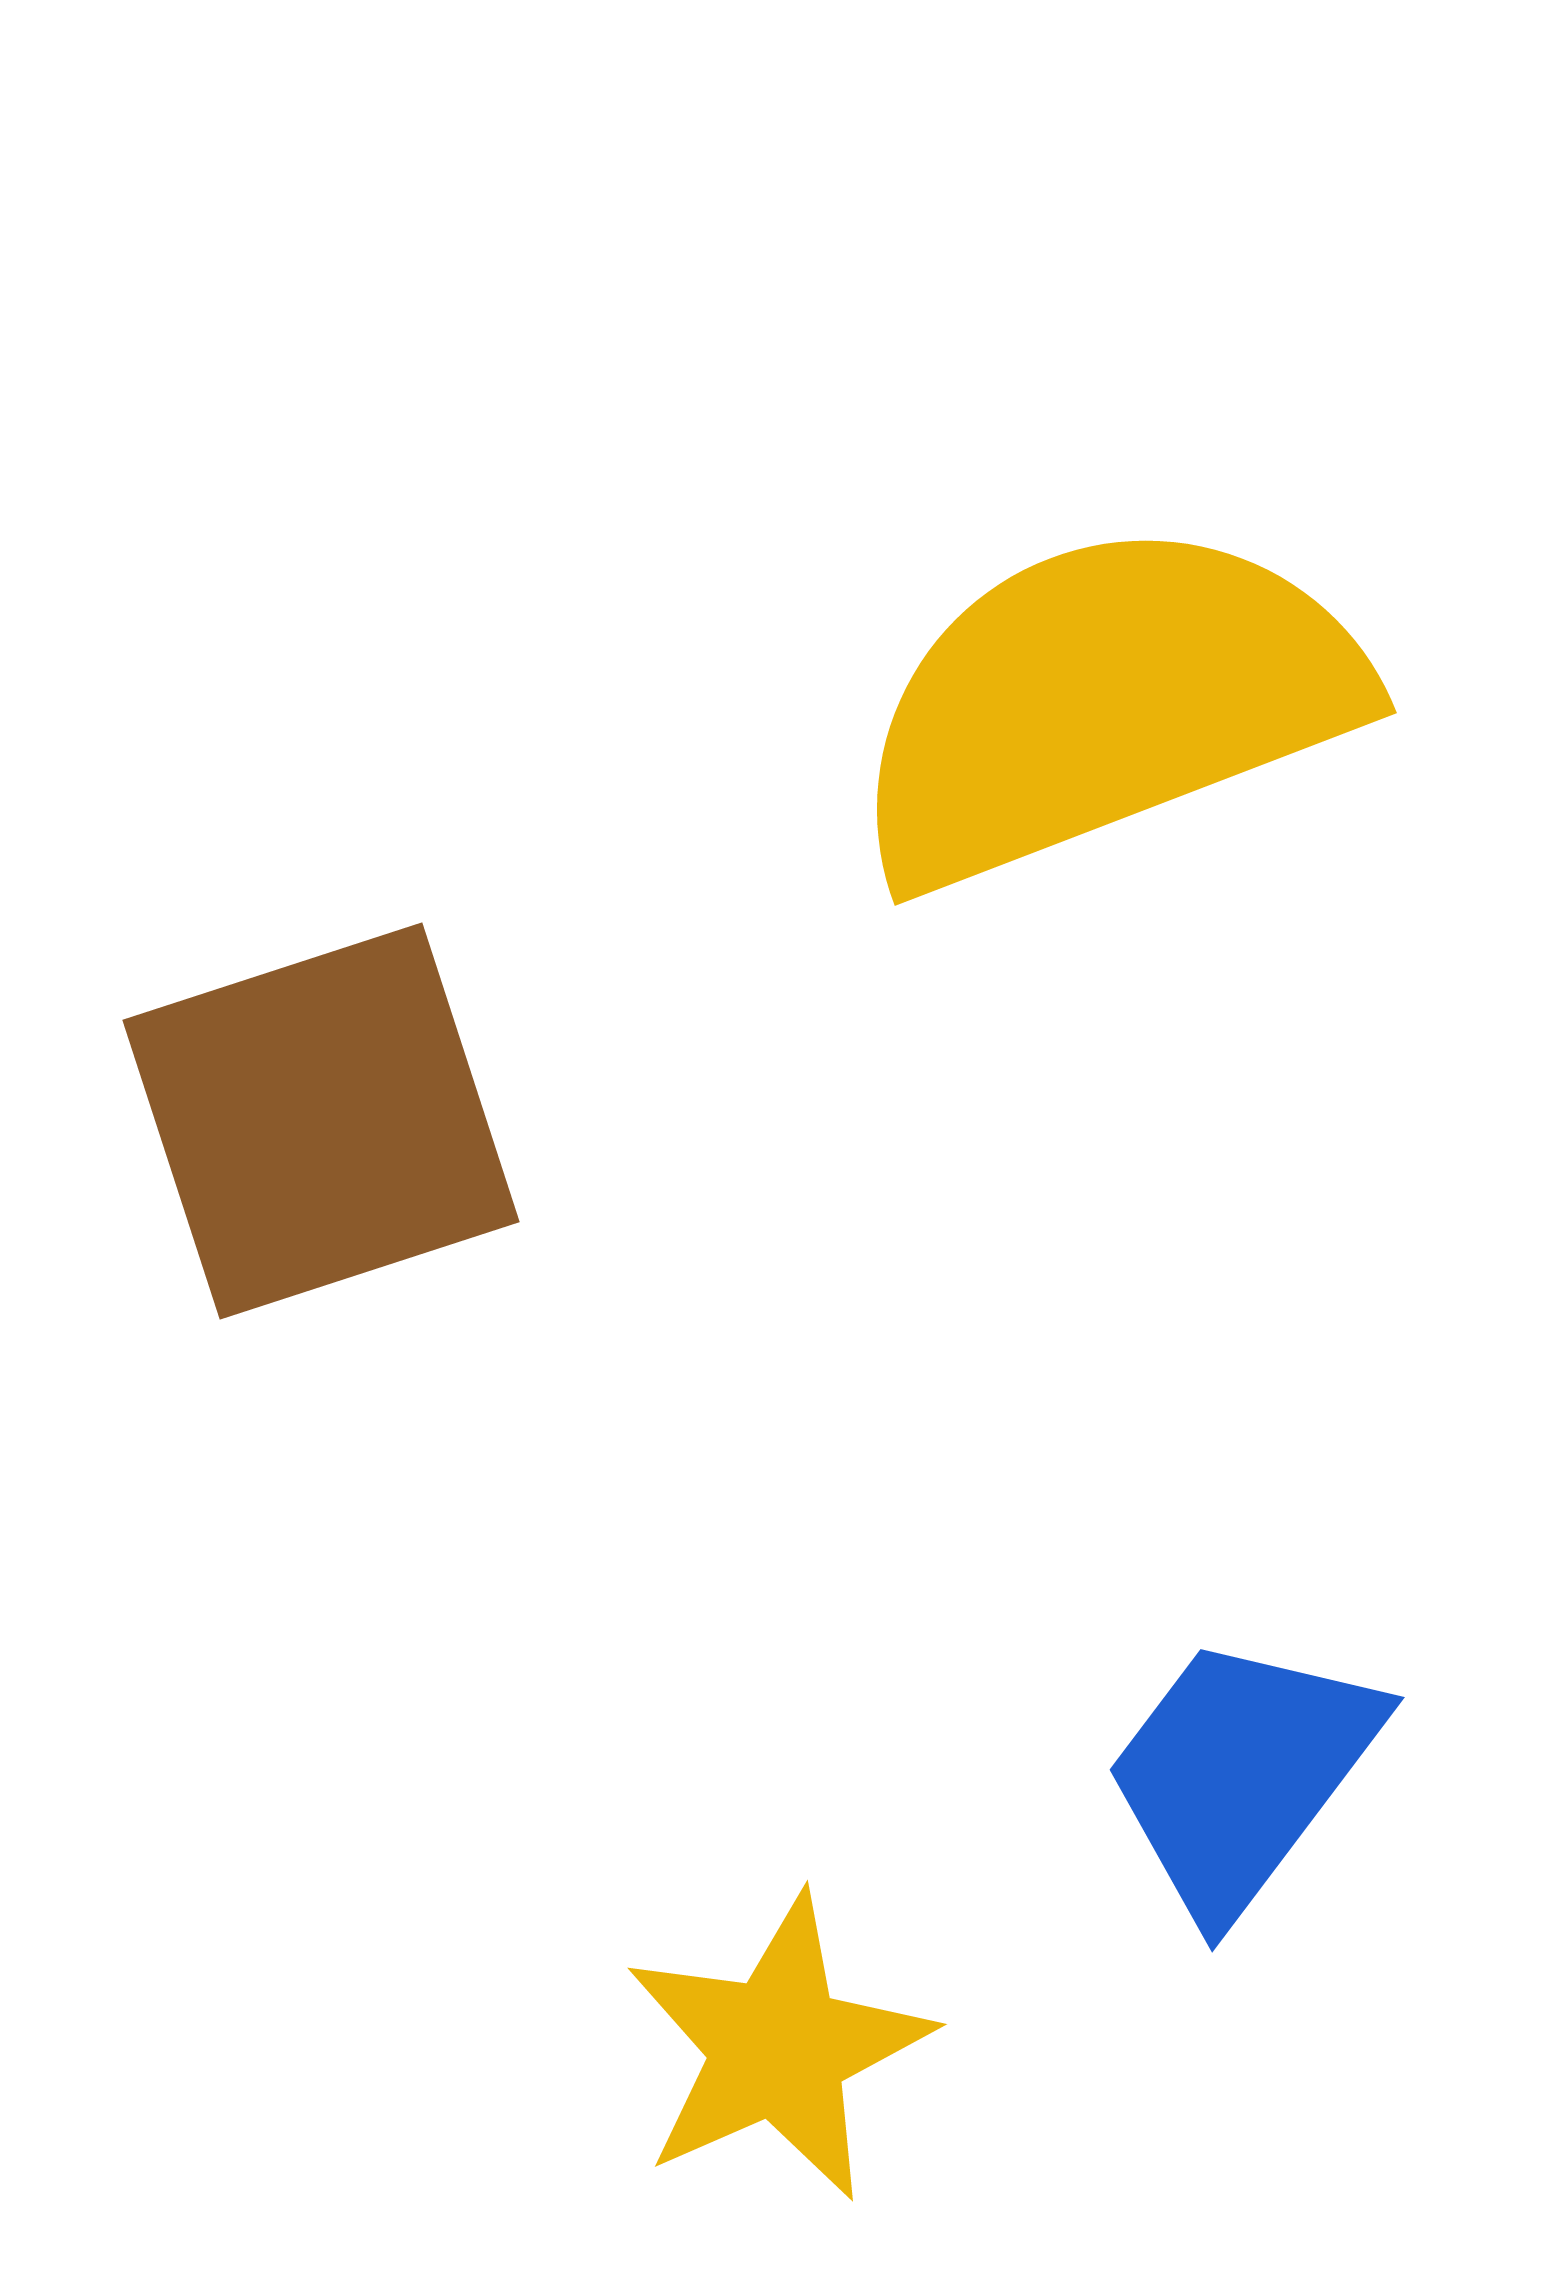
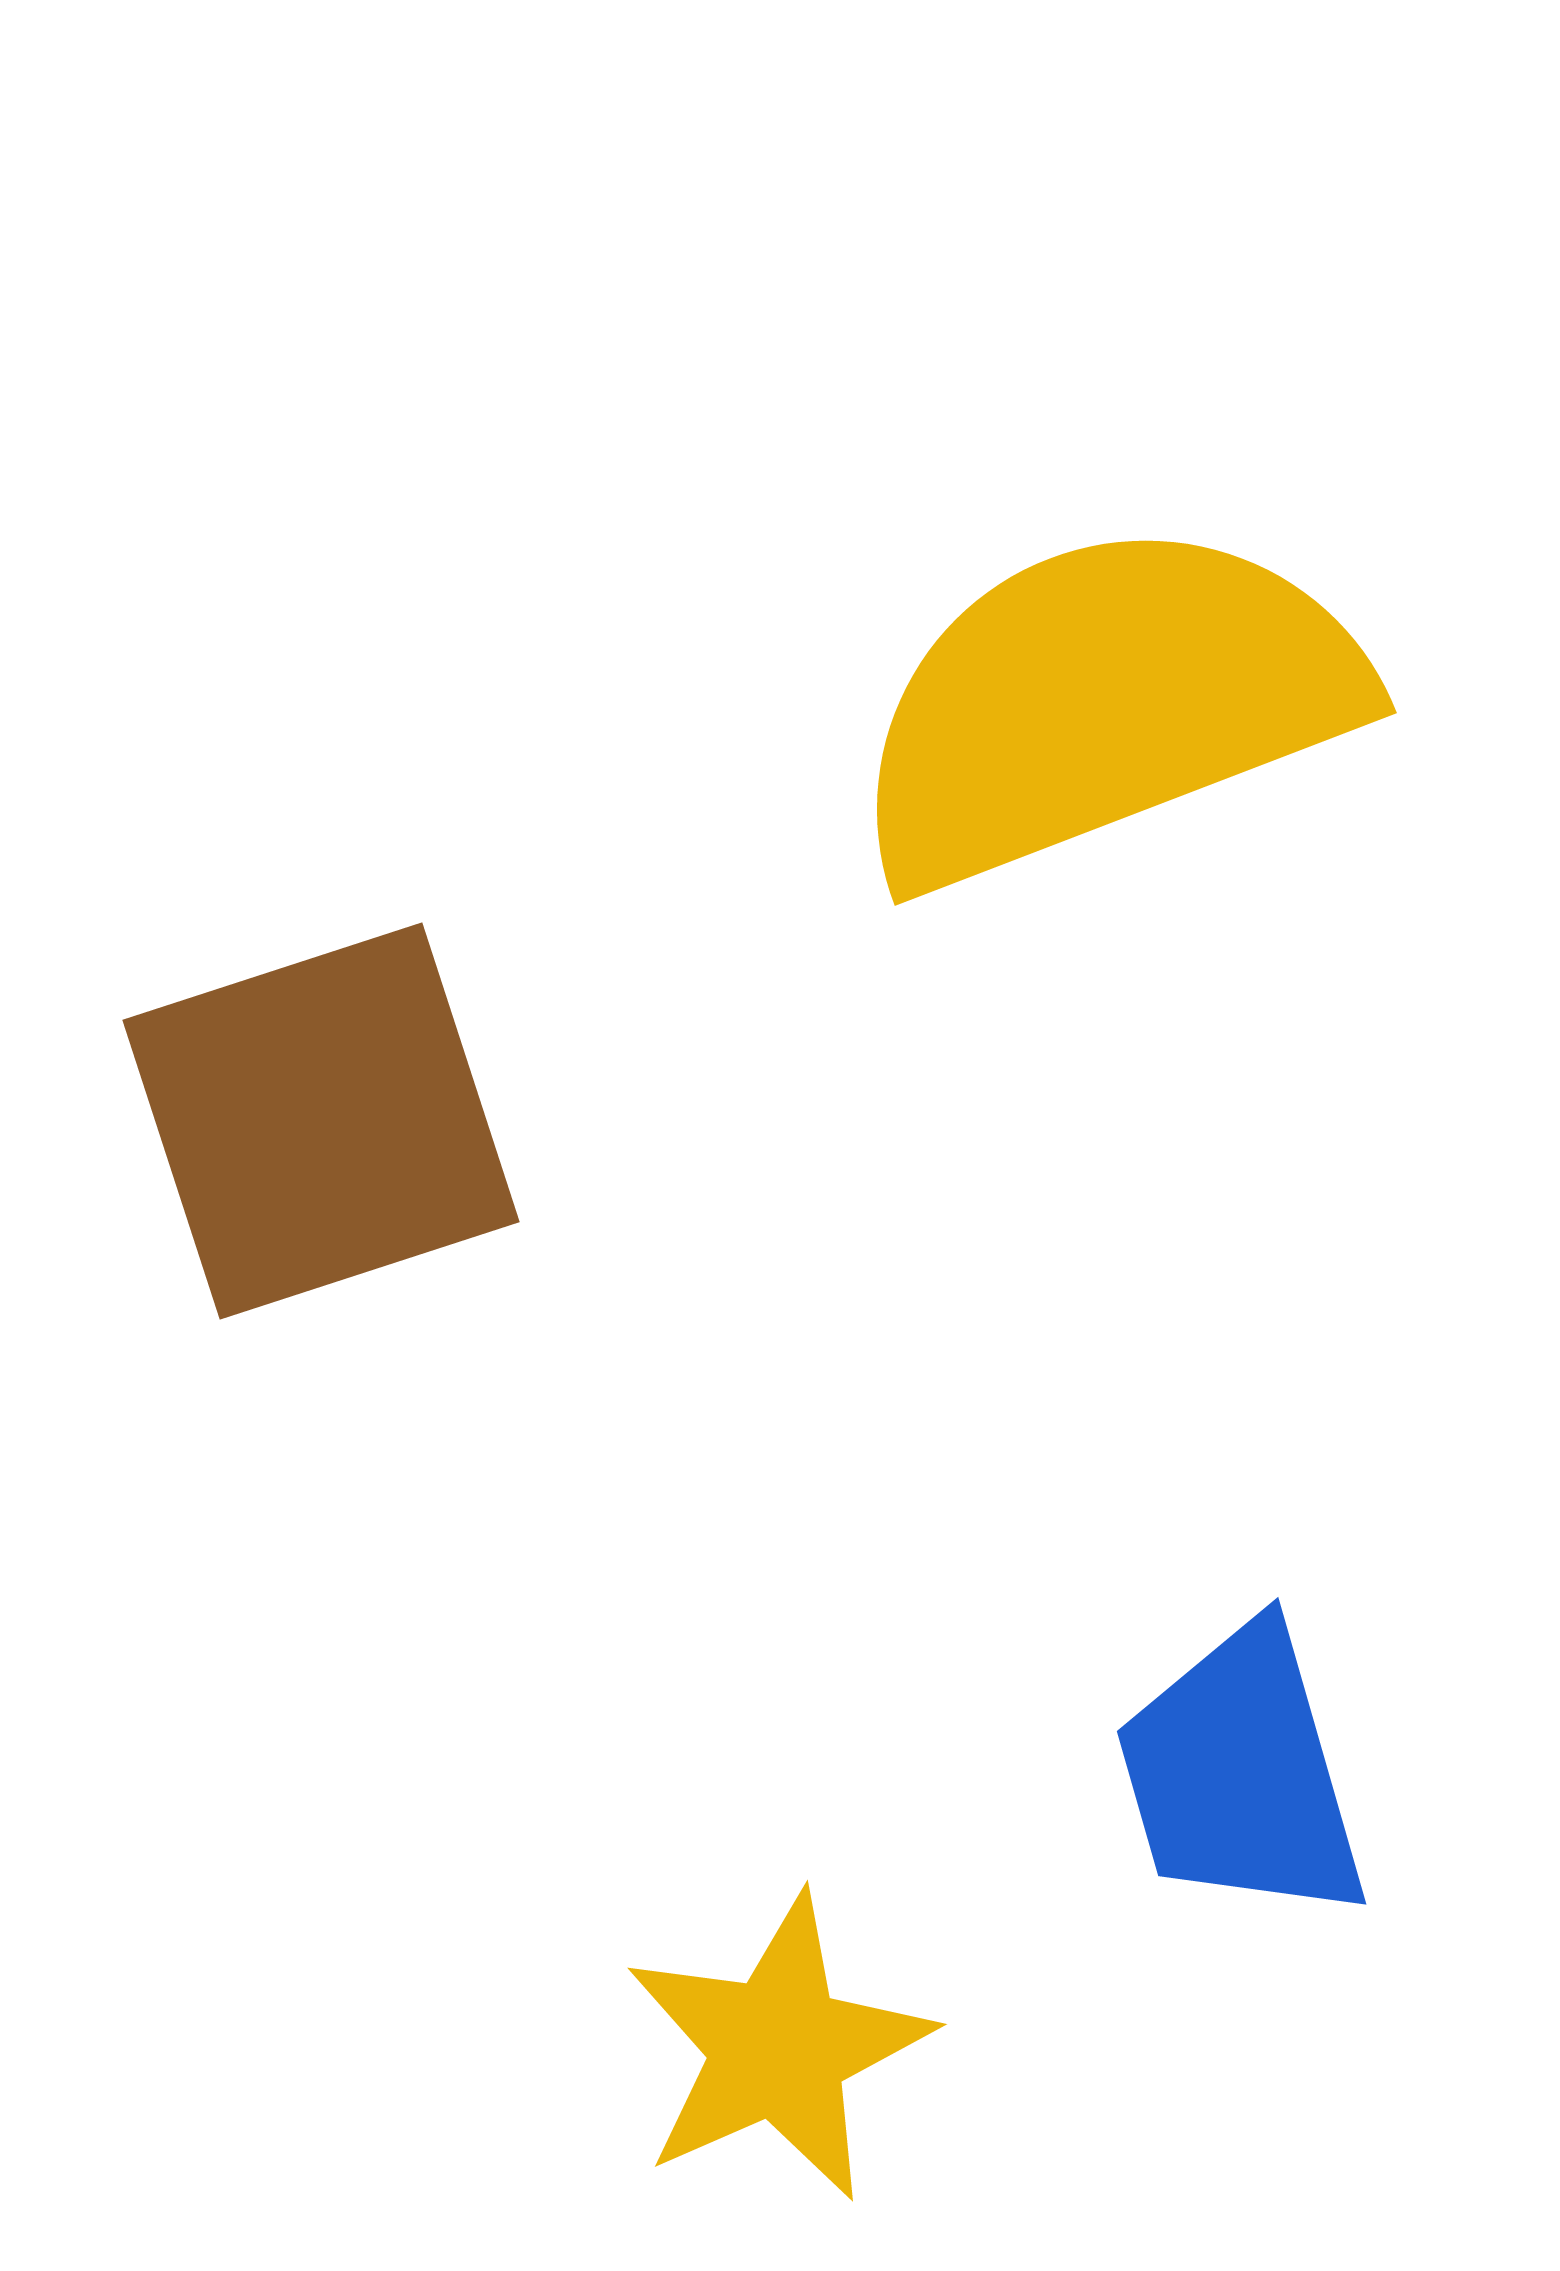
blue trapezoid: rotated 53 degrees counterclockwise
